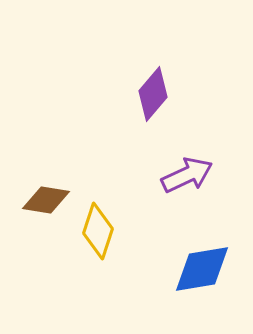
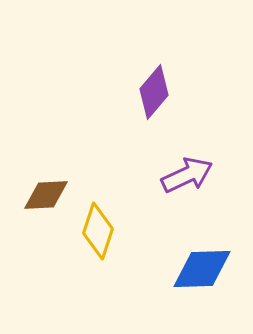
purple diamond: moved 1 px right, 2 px up
brown diamond: moved 5 px up; rotated 12 degrees counterclockwise
blue diamond: rotated 8 degrees clockwise
